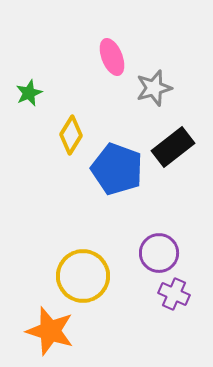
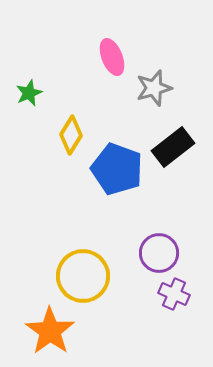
orange star: rotated 18 degrees clockwise
